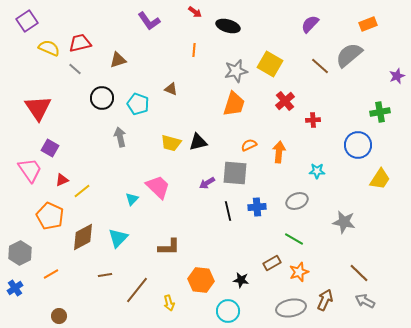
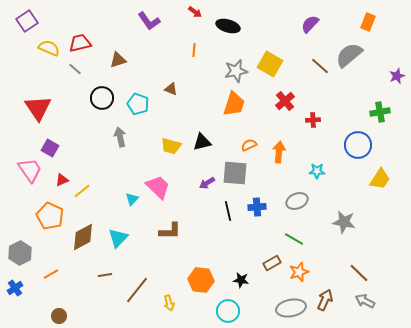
orange rectangle at (368, 24): moved 2 px up; rotated 48 degrees counterclockwise
black triangle at (198, 142): moved 4 px right
yellow trapezoid at (171, 143): moved 3 px down
brown L-shape at (169, 247): moved 1 px right, 16 px up
